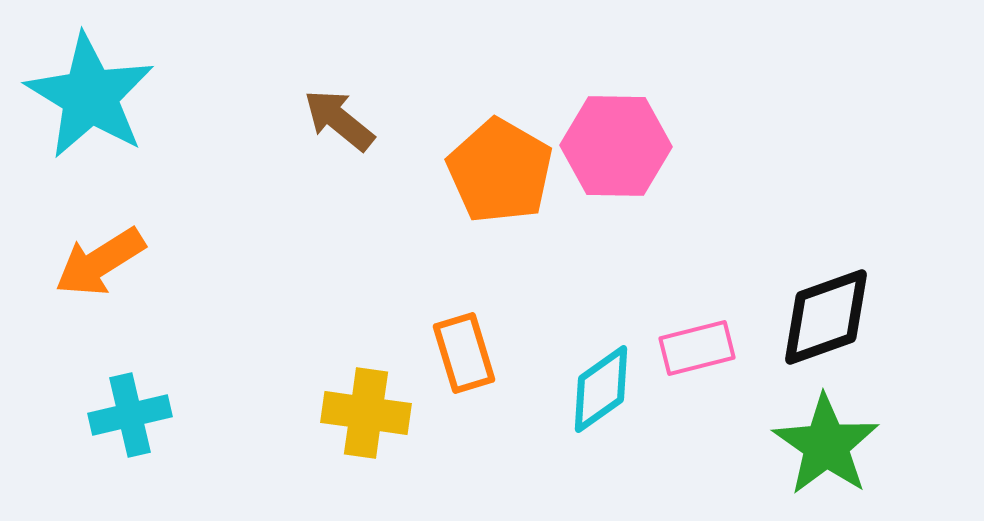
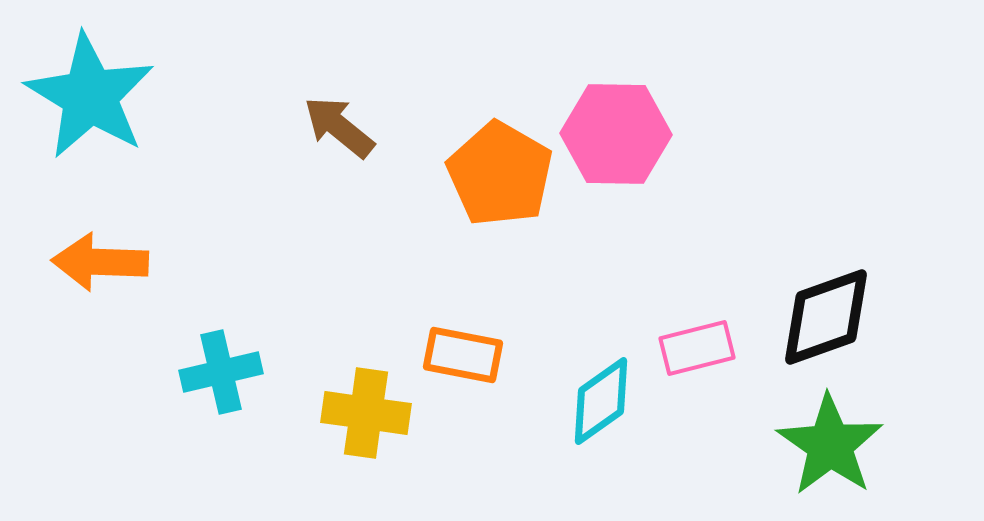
brown arrow: moved 7 px down
pink hexagon: moved 12 px up
orange pentagon: moved 3 px down
orange arrow: rotated 34 degrees clockwise
orange rectangle: moved 1 px left, 2 px down; rotated 62 degrees counterclockwise
cyan diamond: moved 12 px down
cyan cross: moved 91 px right, 43 px up
green star: moved 4 px right
